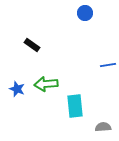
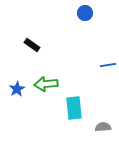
blue star: rotated 21 degrees clockwise
cyan rectangle: moved 1 px left, 2 px down
